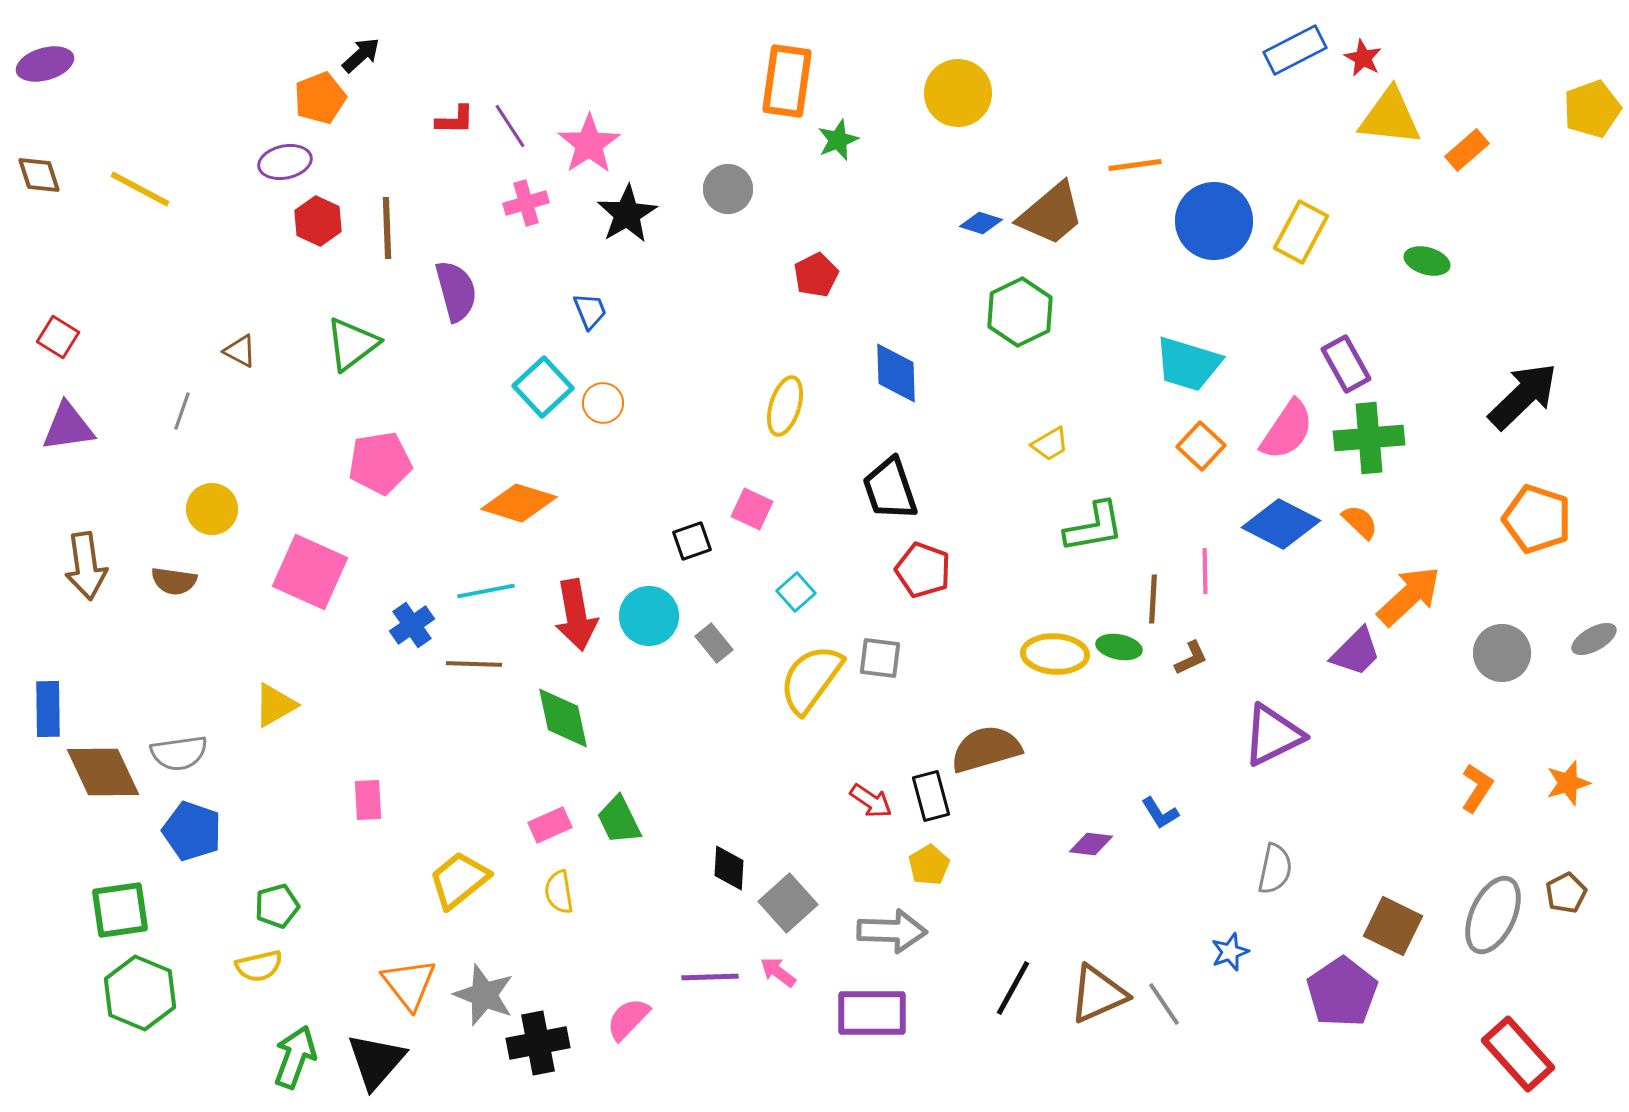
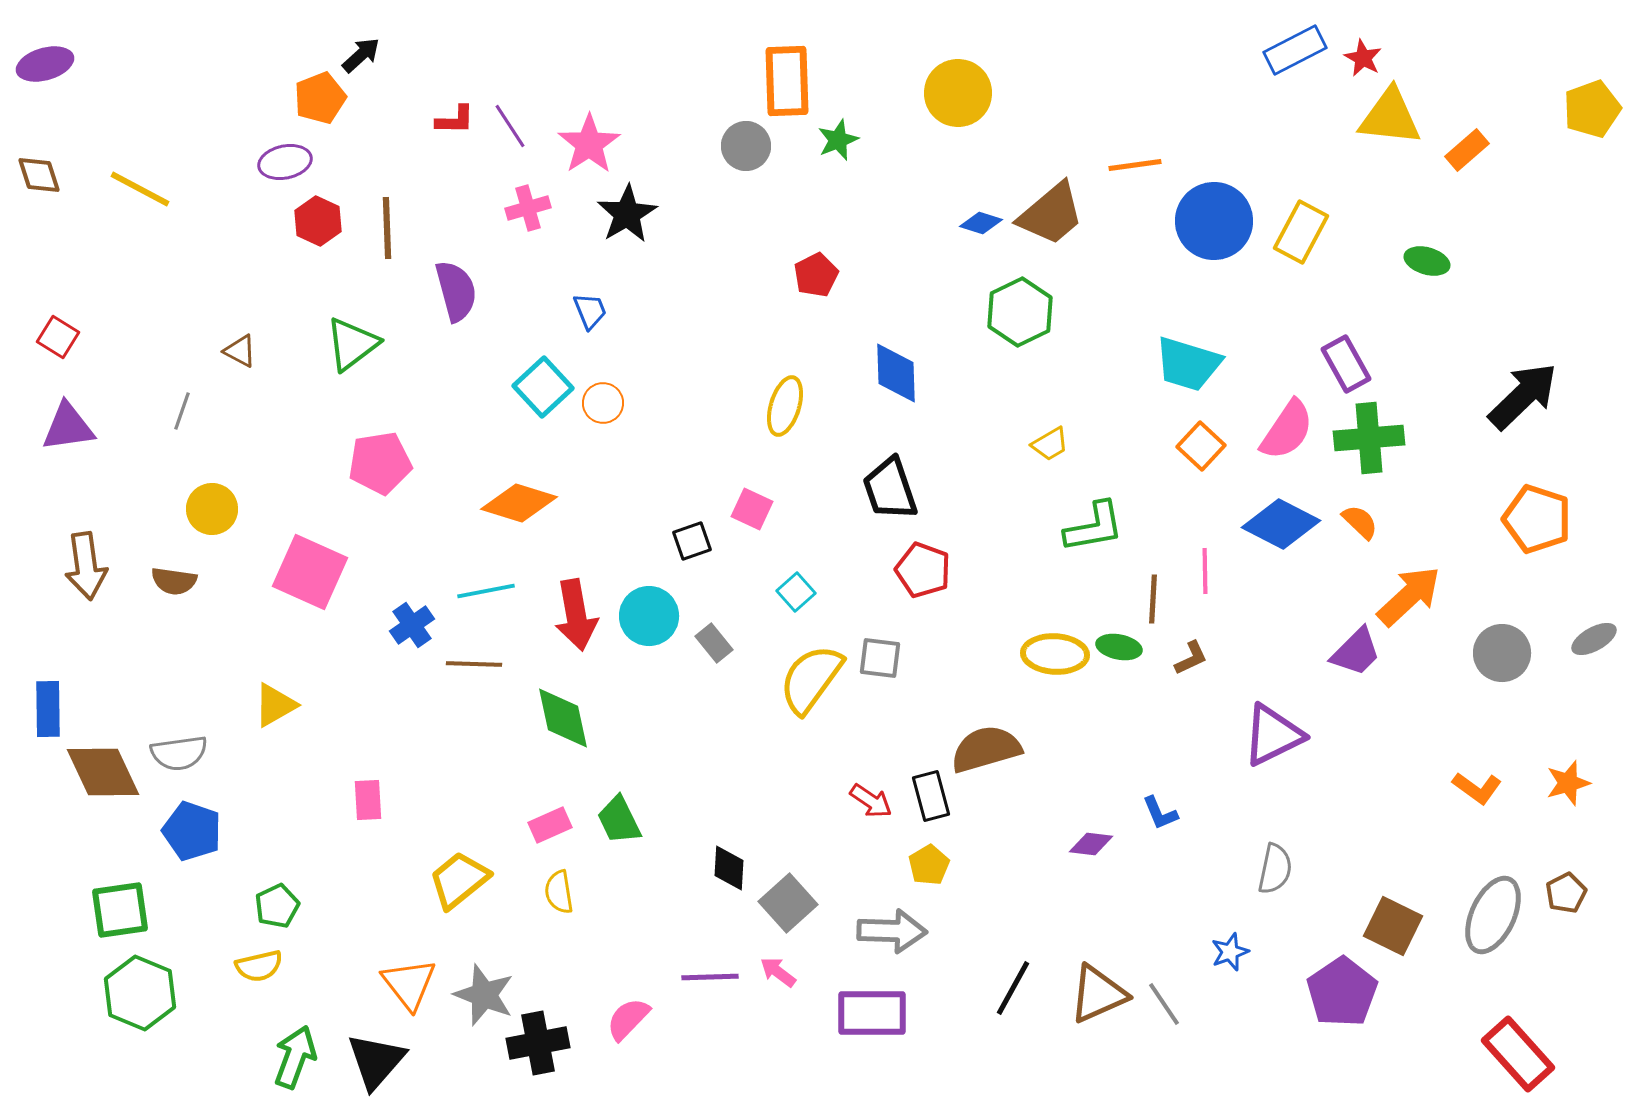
orange rectangle at (787, 81): rotated 10 degrees counterclockwise
gray circle at (728, 189): moved 18 px right, 43 px up
pink cross at (526, 203): moved 2 px right, 5 px down
orange L-shape at (1477, 788): rotated 93 degrees clockwise
blue L-shape at (1160, 813): rotated 9 degrees clockwise
green pentagon at (277, 906): rotated 9 degrees counterclockwise
